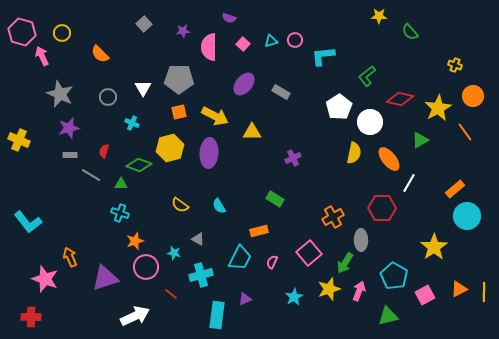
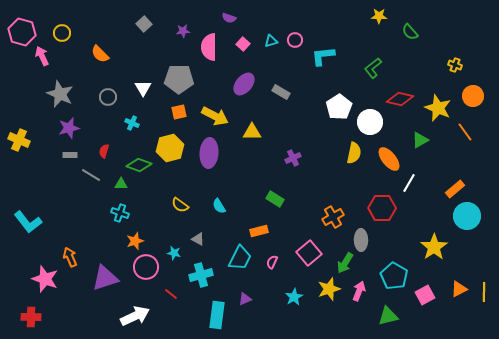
green L-shape at (367, 76): moved 6 px right, 8 px up
yellow star at (438, 108): rotated 20 degrees counterclockwise
